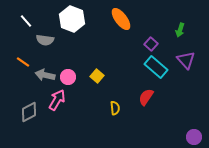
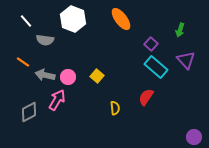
white hexagon: moved 1 px right
